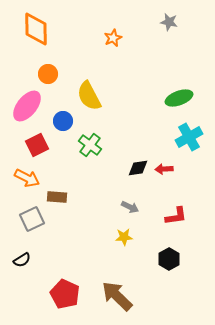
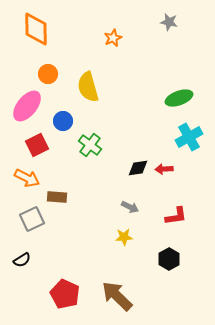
yellow semicircle: moved 1 px left, 9 px up; rotated 12 degrees clockwise
